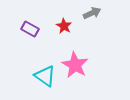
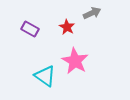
red star: moved 3 px right, 1 px down
pink star: moved 4 px up
